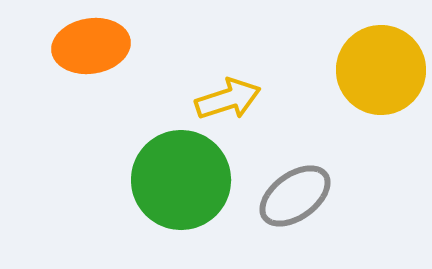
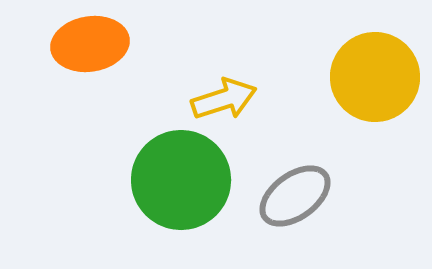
orange ellipse: moved 1 px left, 2 px up
yellow circle: moved 6 px left, 7 px down
yellow arrow: moved 4 px left
